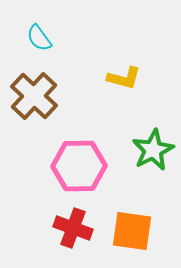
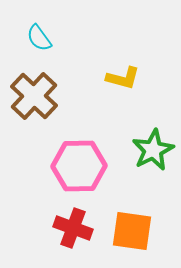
yellow L-shape: moved 1 px left
